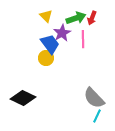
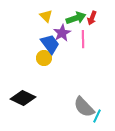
yellow circle: moved 2 px left
gray semicircle: moved 10 px left, 9 px down
